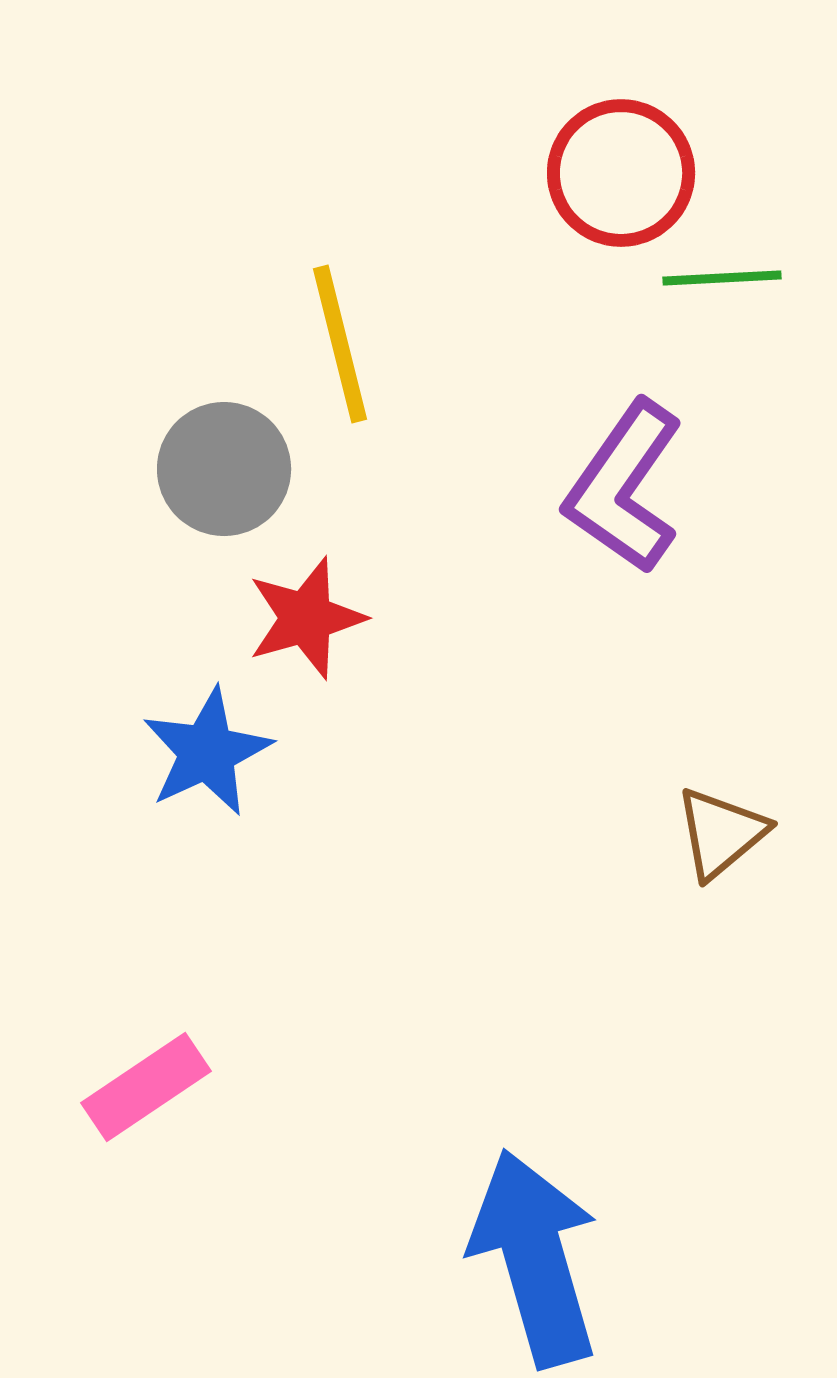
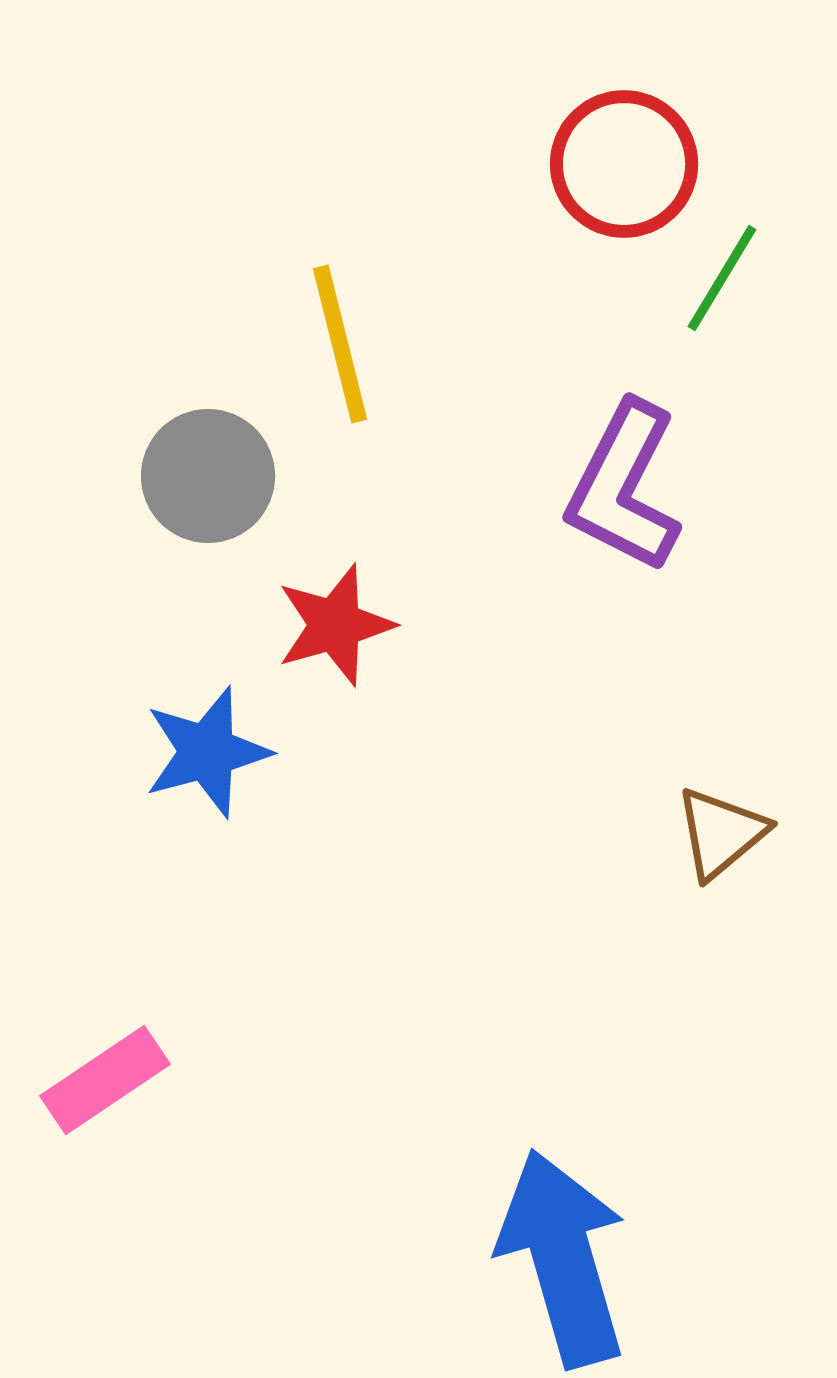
red circle: moved 3 px right, 9 px up
green line: rotated 56 degrees counterclockwise
gray circle: moved 16 px left, 7 px down
purple L-shape: rotated 8 degrees counterclockwise
red star: moved 29 px right, 7 px down
blue star: rotated 10 degrees clockwise
pink rectangle: moved 41 px left, 7 px up
blue arrow: moved 28 px right
